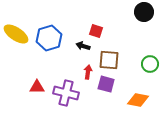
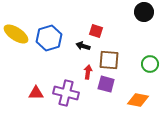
red triangle: moved 1 px left, 6 px down
